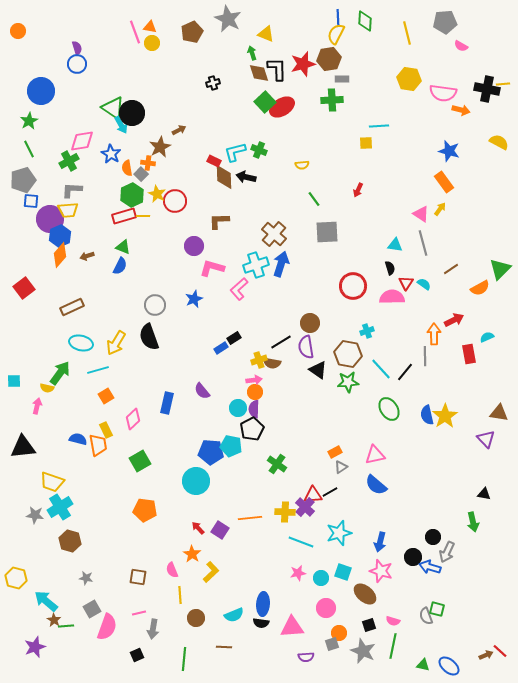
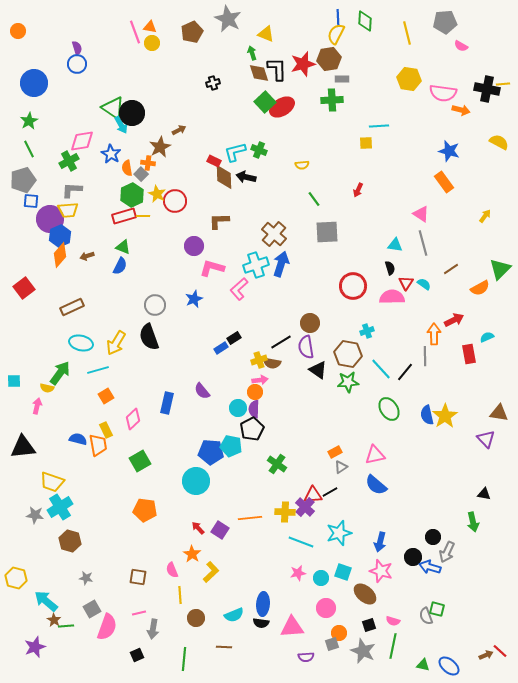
blue circle at (41, 91): moved 7 px left, 8 px up
yellow arrow at (440, 209): moved 45 px right, 7 px down
pink arrow at (254, 380): moved 6 px right
